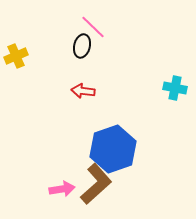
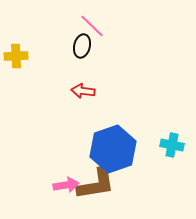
pink line: moved 1 px left, 1 px up
yellow cross: rotated 20 degrees clockwise
cyan cross: moved 3 px left, 57 px down
brown L-shape: rotated 33 degrees clockwise
pink arrow: moved 4 px right, 4 px up
